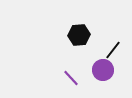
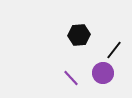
black line: moved 1 px right
purple circle: moved 3 px down
